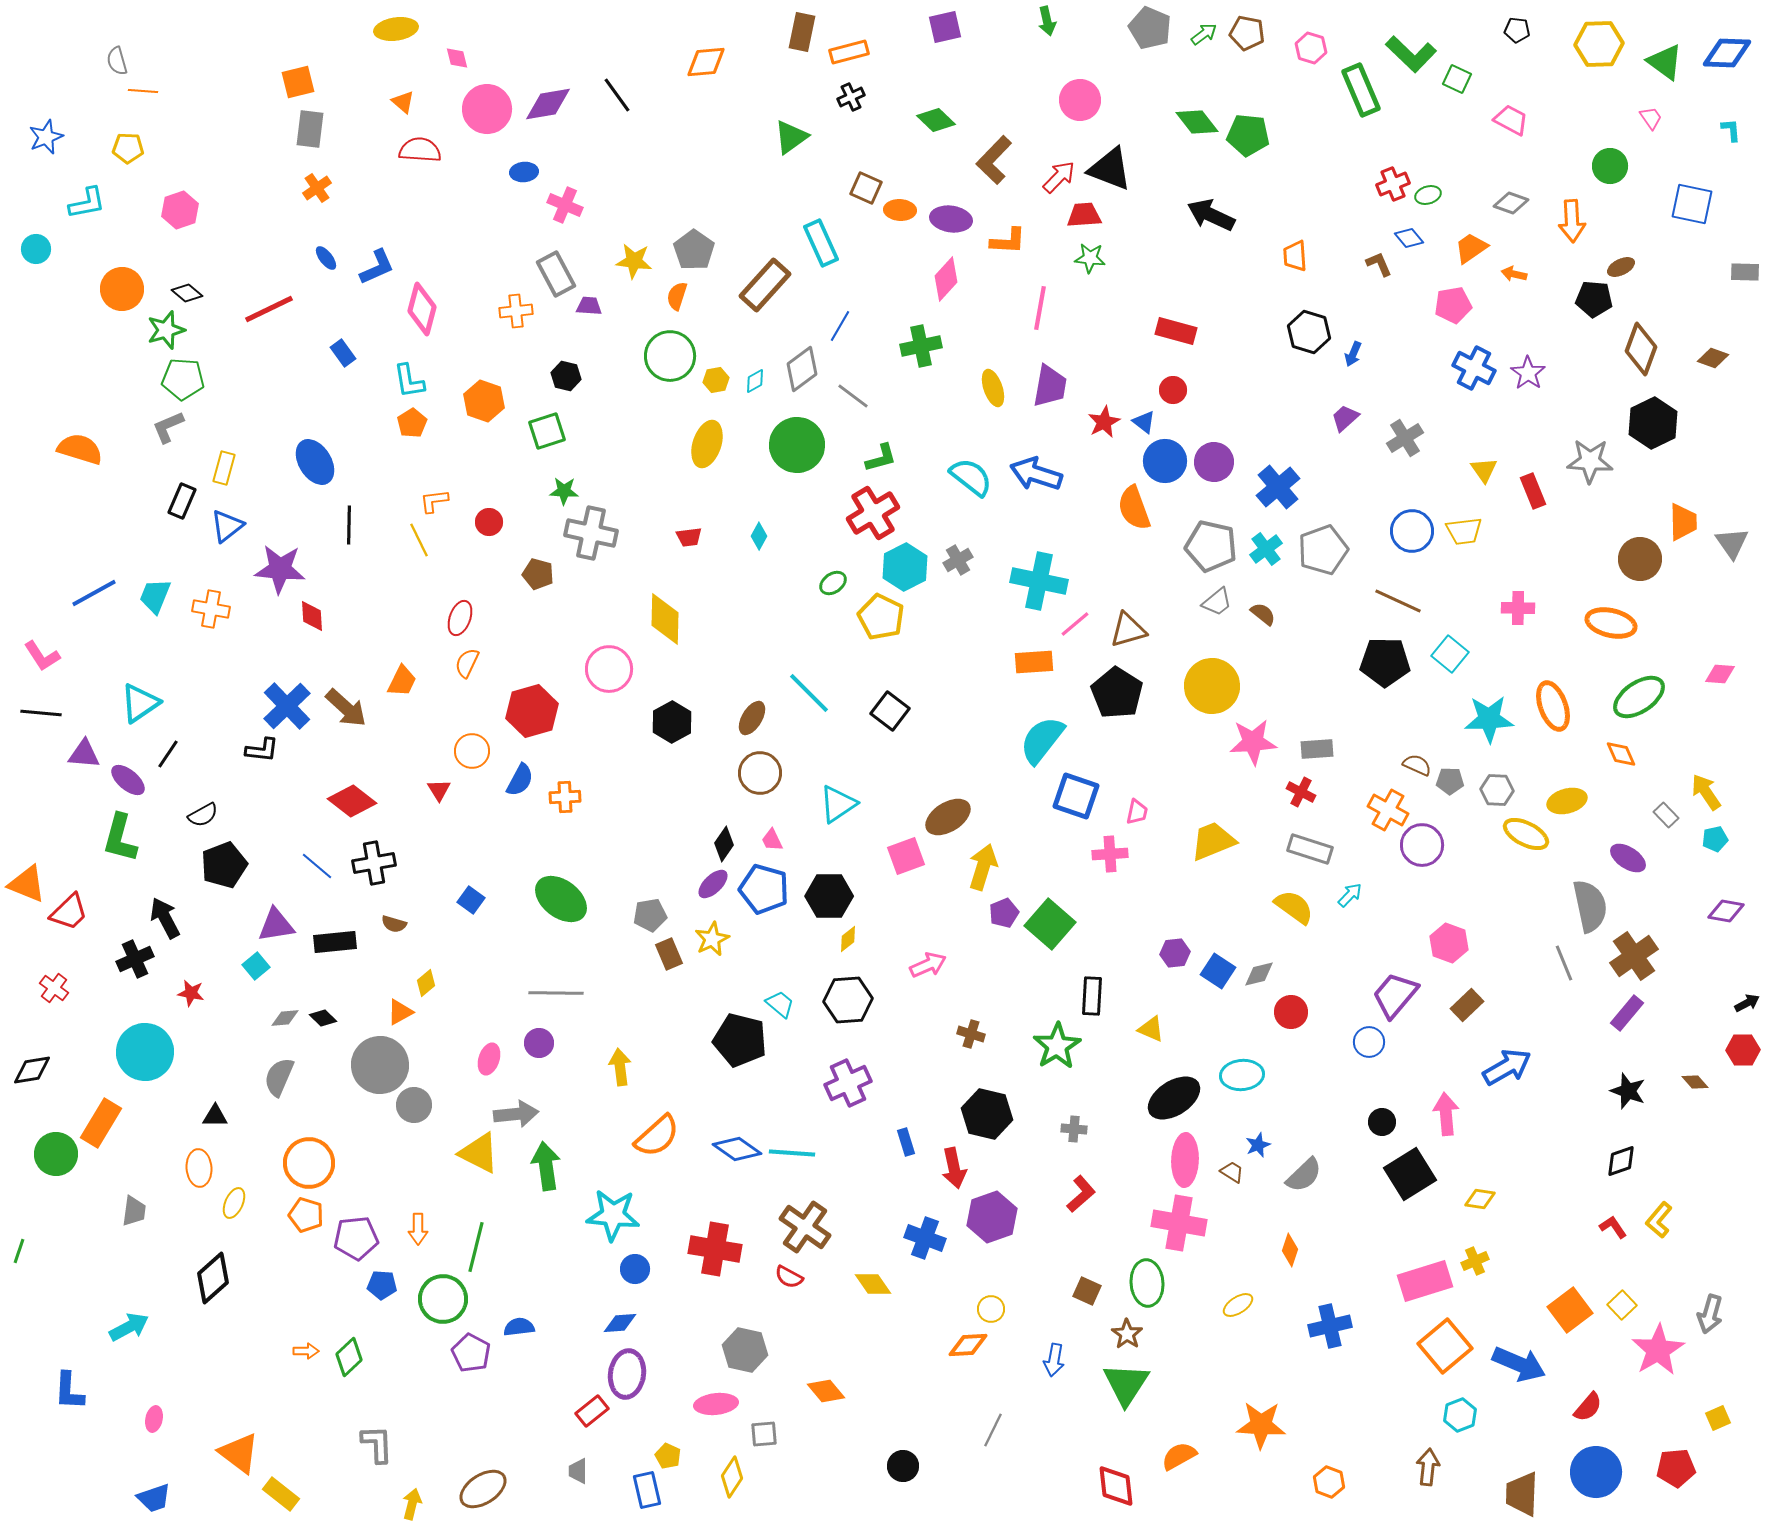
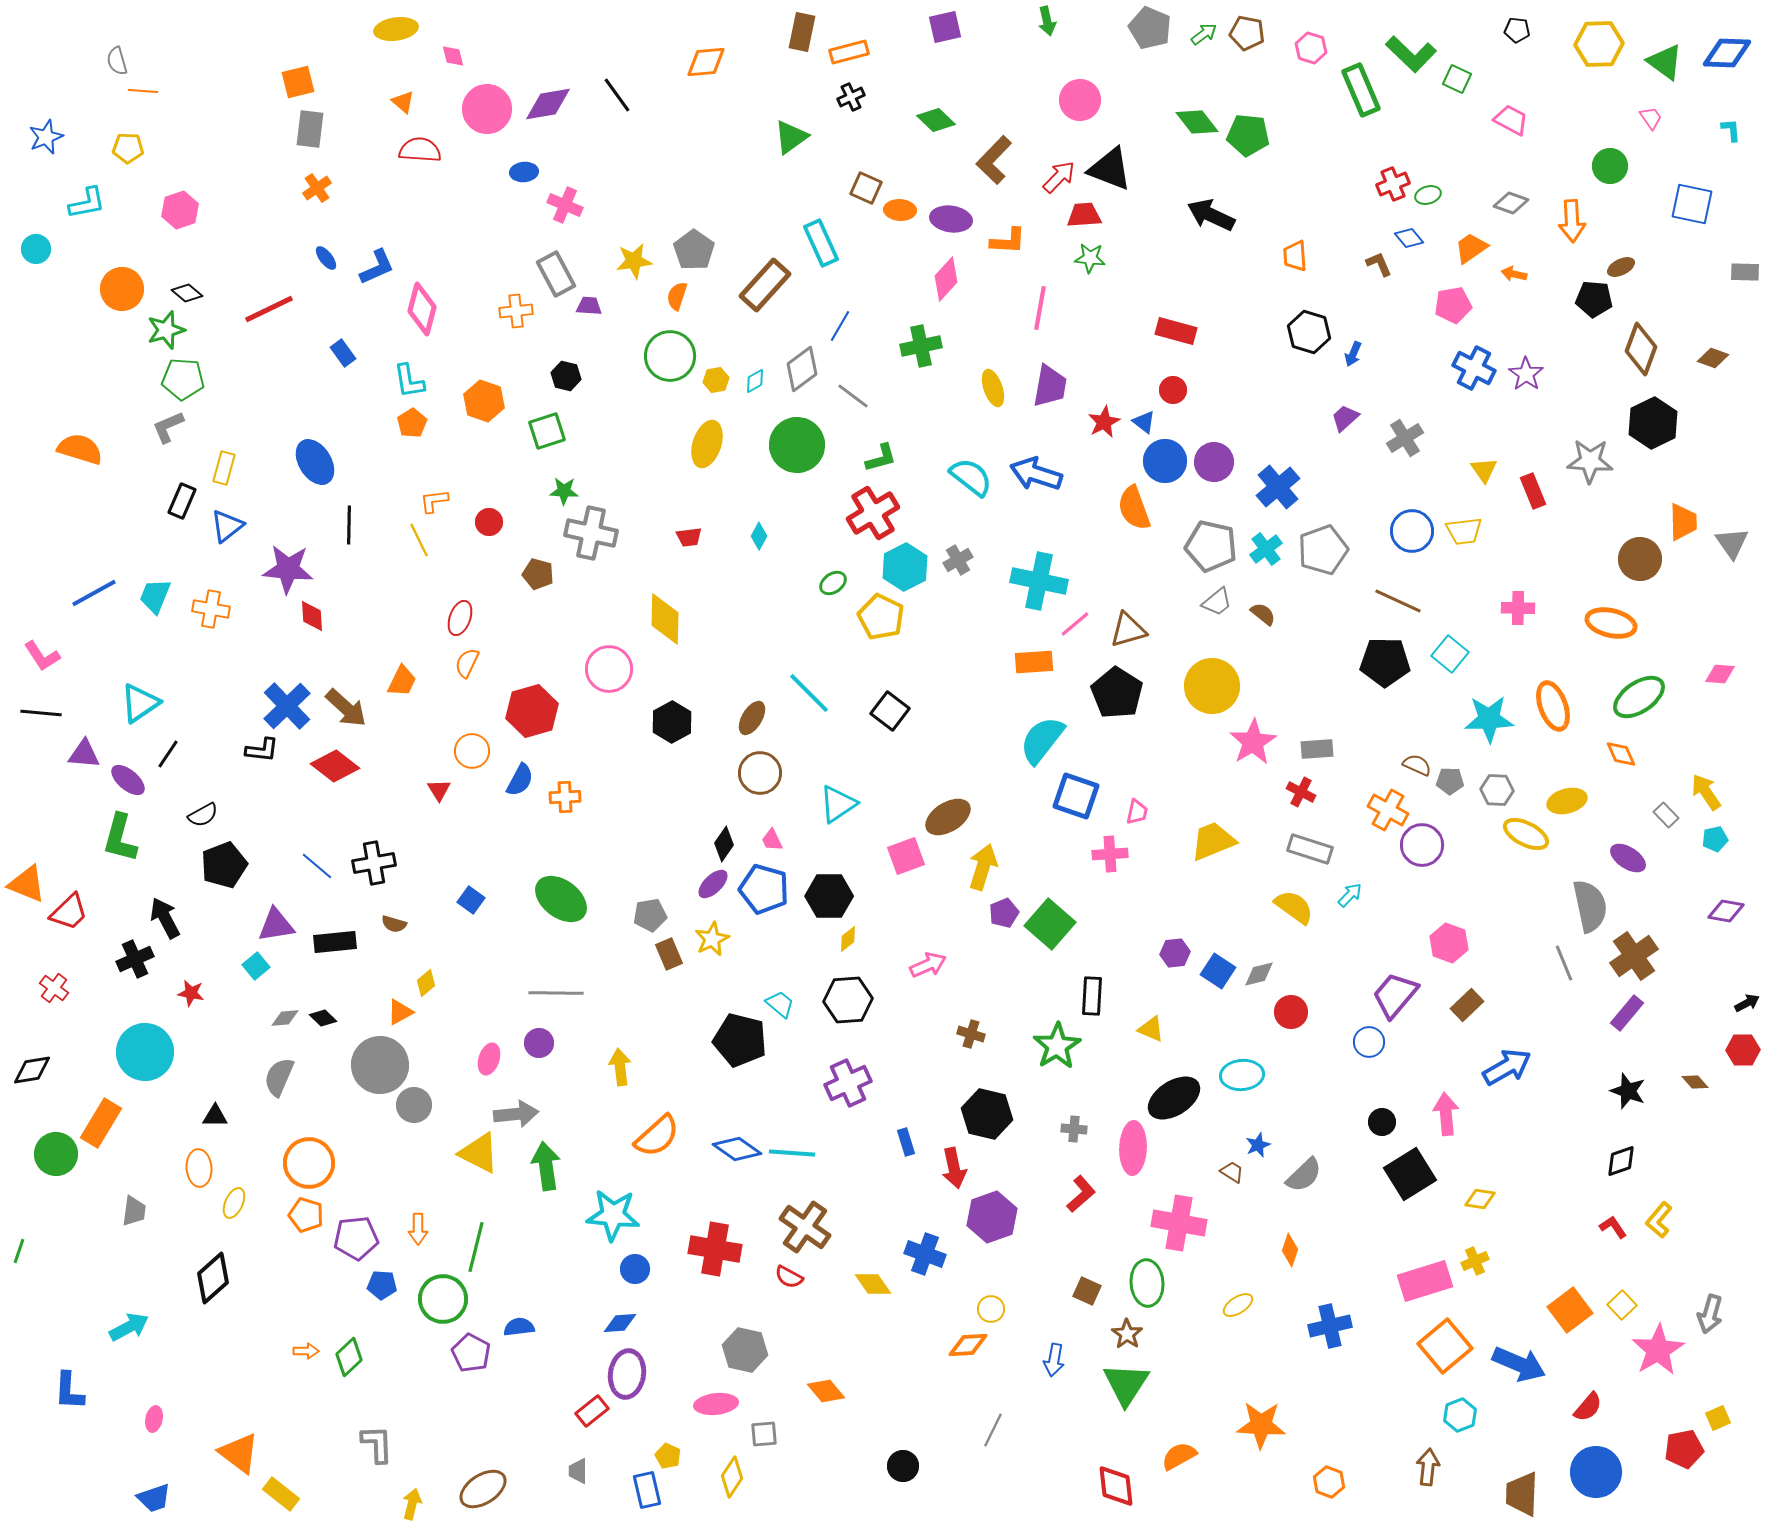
pink diamond at (457, 58): moved 4 px left, 2 px up
yellow star at (634, 261): rotated 15 degrees counterclockwise
purple star at (1528, 373): moved 2 px left, 1 px down
purple star at (280, 569): moved 8 px right
pink star at (1253, 742): rotated 27 degrees counterclockwise
red diamond at (352, 801): moved 17 px left, 35 px up
pink ellipse at (1185, 1160): moved 52 px left, 12 px up
blue cross at (925, 1238): moved 16 px down
red pentagon at (1676, 1468): moved 8 px right, 19 px up; rotated 6 degrees counterclockwise
